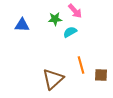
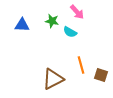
pink arrow: moved 2 px right, 1 px down
green star: moved 3 px left, 2 px down; rotated 16 degrees clockwise
cyan semicircle: rotated 120 degrees counterclockwise
brown square: rotated 16 degrees clockwise
brown triangle: rotated 15 degrees clockwise
